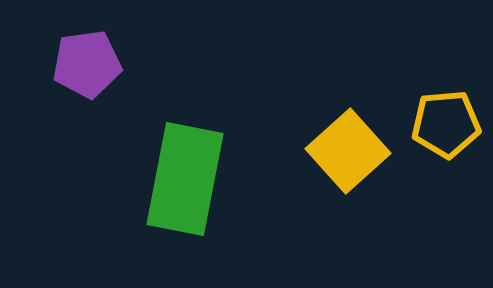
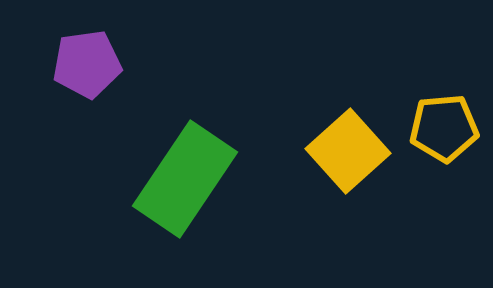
yellow pentagon: moved 2 px left, 4 px down
green rectangle: rotated 23 degrees clockwise
